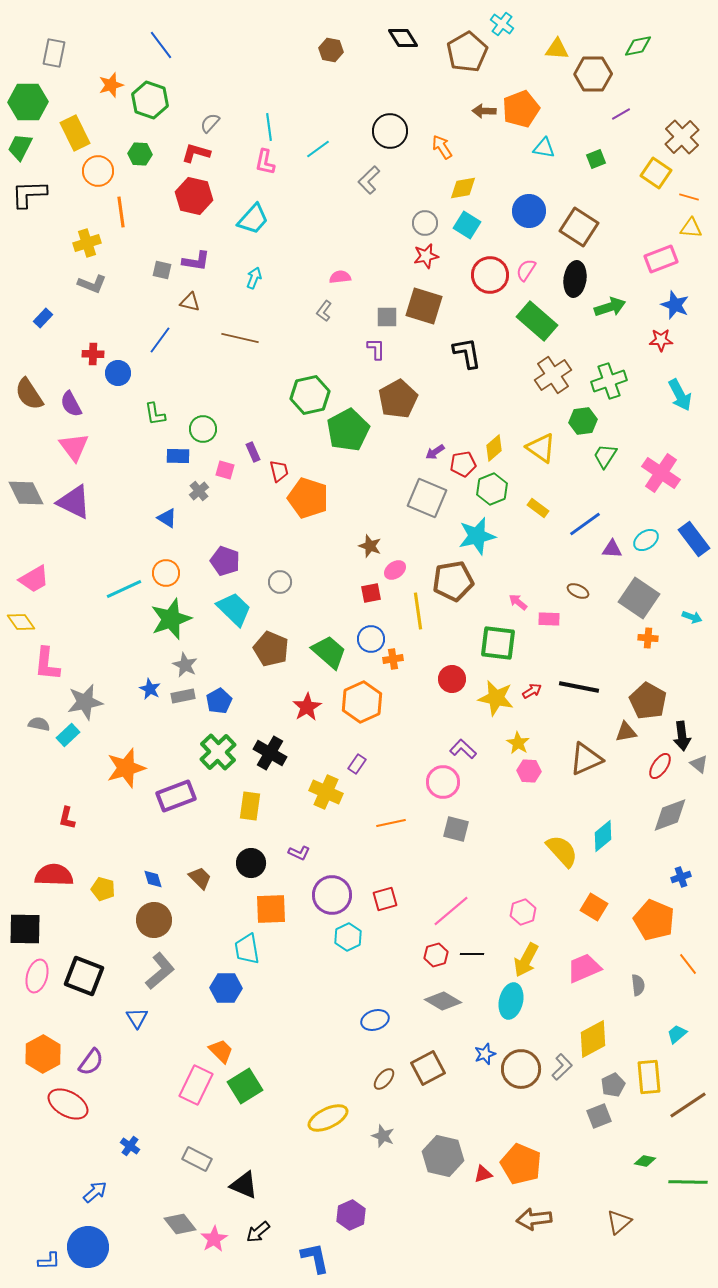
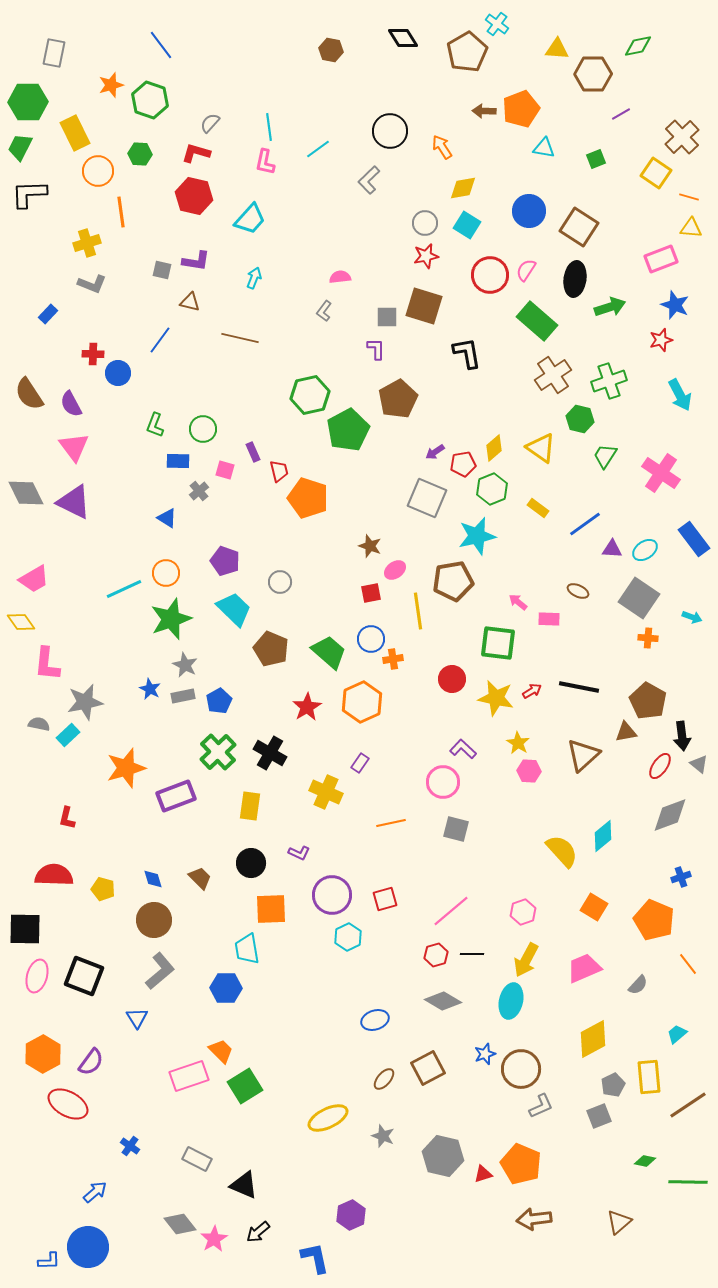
cyan cross at (502, 24): moved 5 px left
cyan trapezoid at (253, 219): moved 3 px left
blue rectangle at (43, 318): moved 5 px right, 4 px up
red star at (661, 340): rotated 15 degrees counterclockwise
green L-shape at (155, 414): moved 11 px down; rotated 30 degrees clockwise
green hexagon at (583, 421): moved 3 px left, 2 px up; rotated 20 degrees clockwise
blue rectangle at (178, 456): moved 5 px down
cyan ellipse at (646, 540): moved 1 px left, 10 px down
brown triangle at (586, 759): moved 3 px left, 4 px up; rotated 18 degrees counterclockwise
purple rectangle at (357, 764): moved 3 px right, 1 px up
gray semicircle at (638, 985): rotated 50 degrees clockwise
gray L-shape at (562, 1067): moved 21 px left, 39 px down; rotated 20 degrees clockwise
pink rectangle at (196, 1085): moved 7 px left, 9 px up; rotated 45 degrees clockwise
